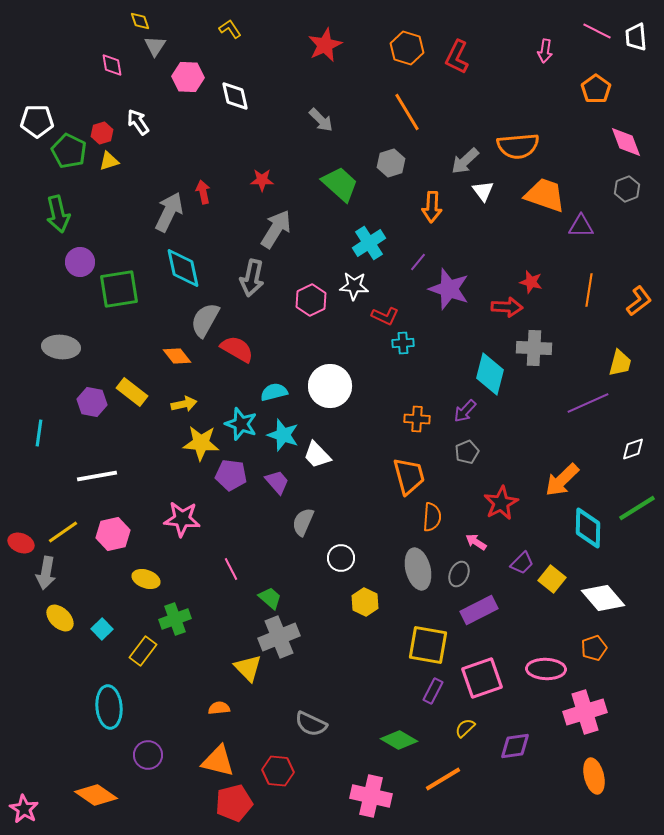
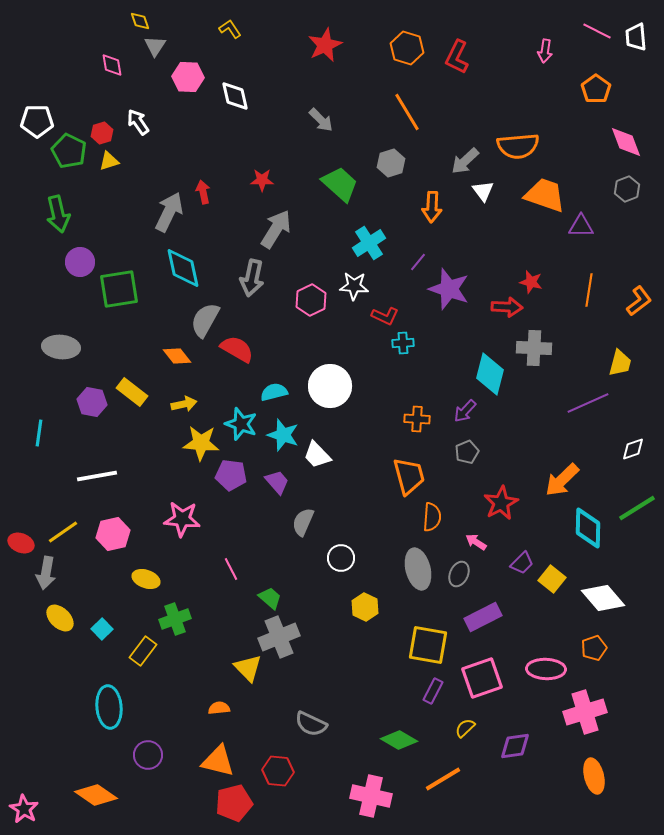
yellow hexagon at (365, 602): moved 5 px down
purple rectangle at (479, 610): moved 4 px right, 7 px down
